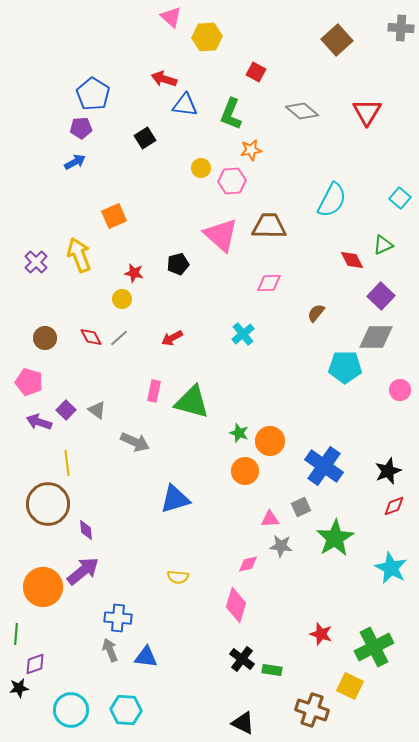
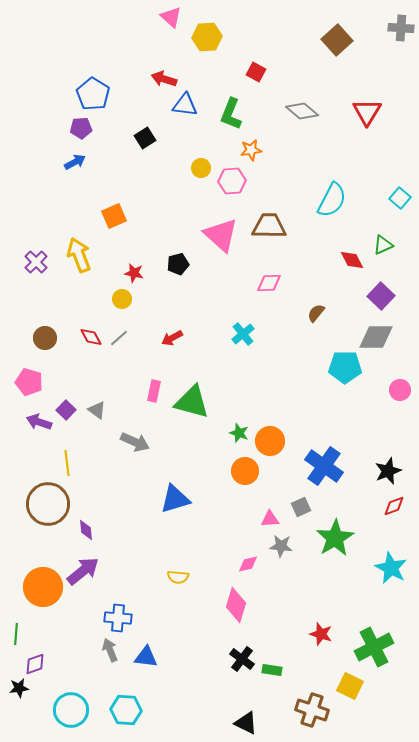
black triangle at (243, 723): moved 3 px right
